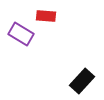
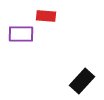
purple rectangle: rotated 30 degrees counterclockwise
